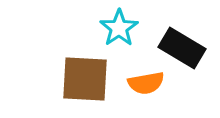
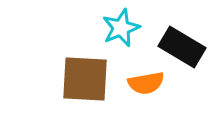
cyan star: moved 2 px right; rotated 12 degrees clockwise
black rectangle: moved 1 px up
